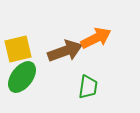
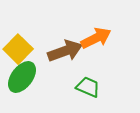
yellow square: rotated 32 degrees counterclockwise
green trapezoid: rotated 75 degrees counterclockwise
